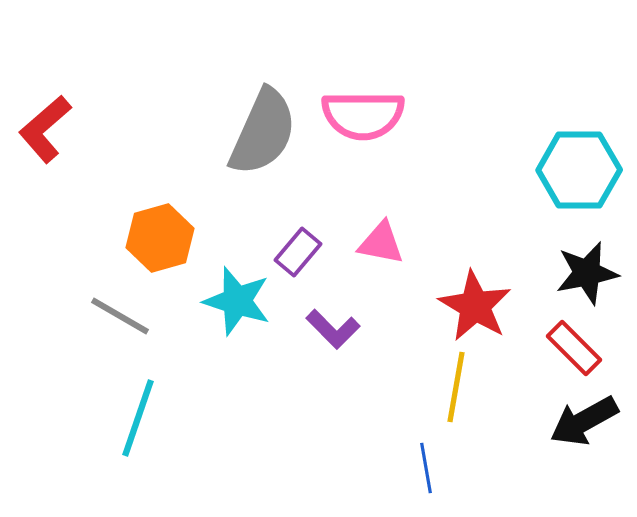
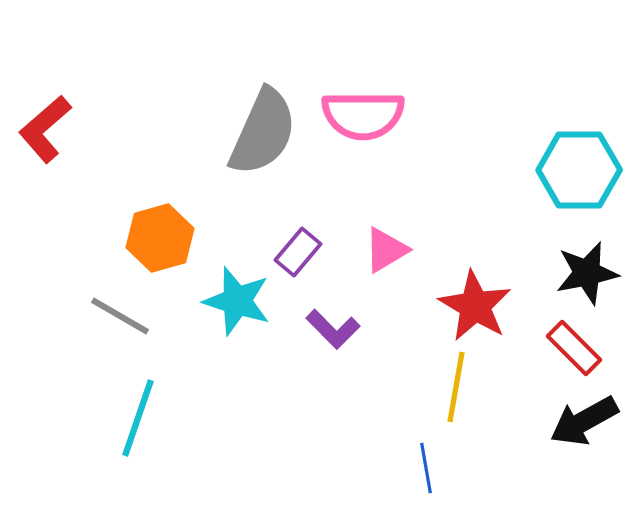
pink triangle: moved 5 px right, 7 px down; rotated 42 degrees counterclockwise
